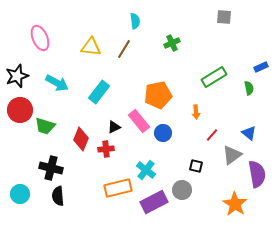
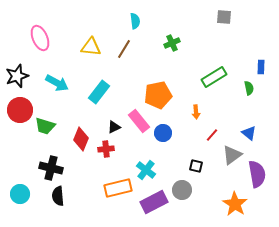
blue rectangle: rotated 64 degrees counterclockwise
